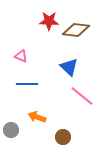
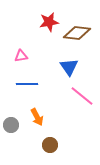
red star: moved 1 px down; rotated 12 degrees counterclockwise
brown diamond: moved 1 px right, 3 px down
pink triangle: rotated 32 degrees counterclockwise
blue triangle: rotated 12 degrees clockwise
orange arrow: rotated 138 degrees counterclockwise
gray circle: moved 5 px up
brown circle: moved 13 px left, 8 px down
